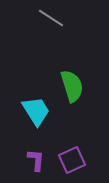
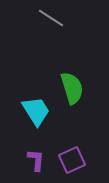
green semicircle: moved 2 px down
